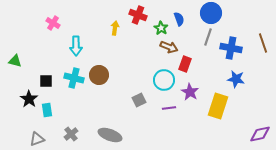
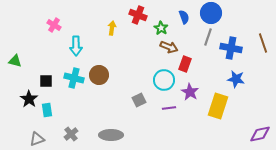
blue semicircle: moved 5 px right, 2 px up
pink cross: moved 1 px right, 2 px down
yellow arrow: moved 3 px left
gray ellipse: moved 1 px right; rotated 20 degrees counterclockwise
